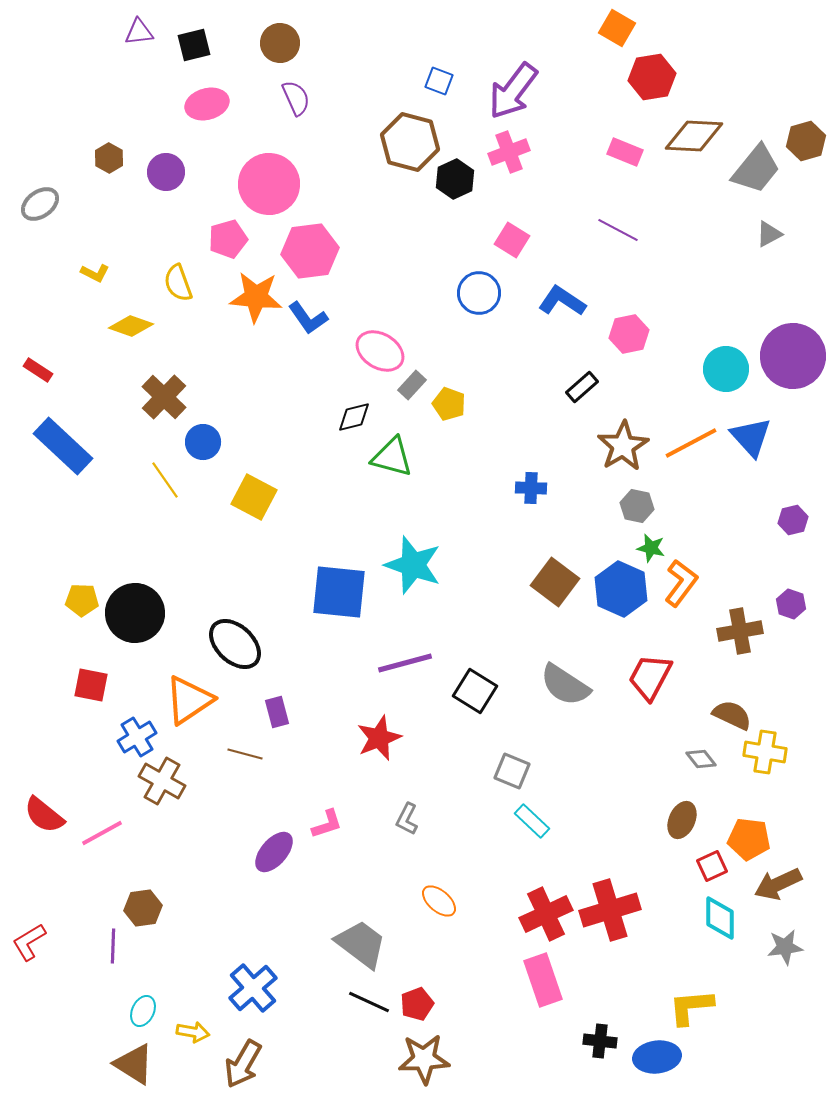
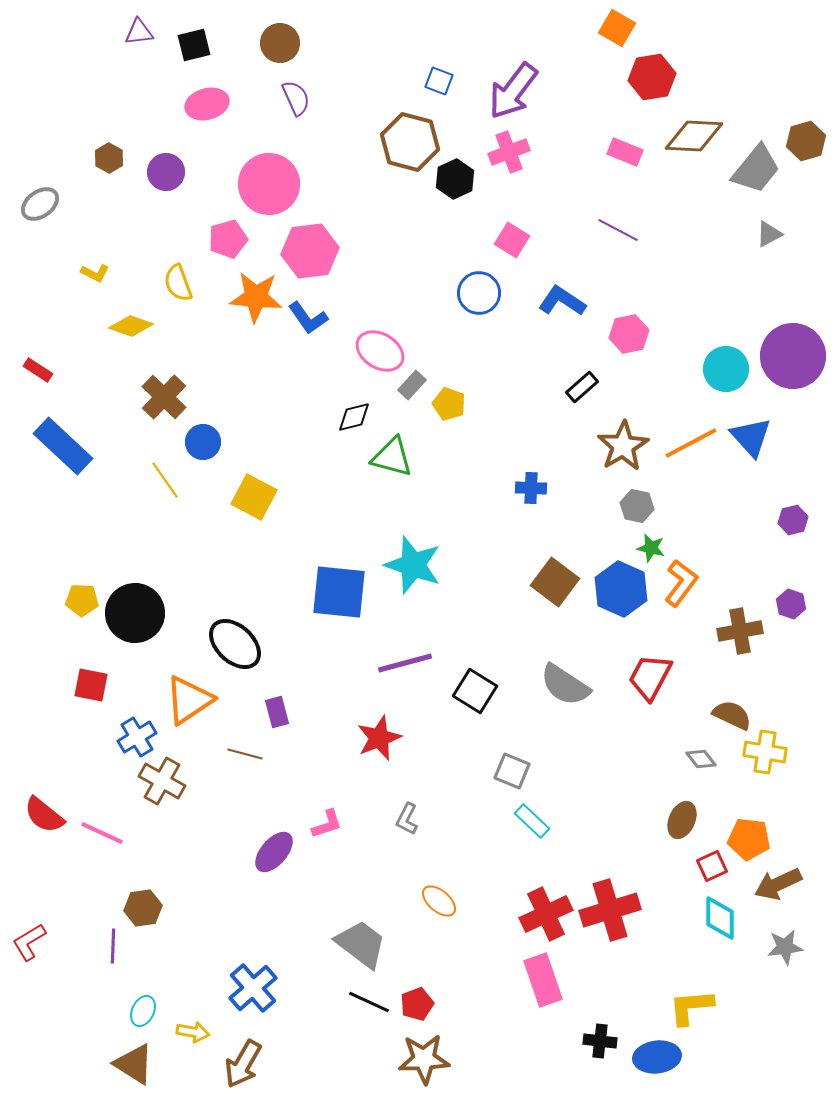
pink line at (102, 833): rotated 54 degrees clockwise
